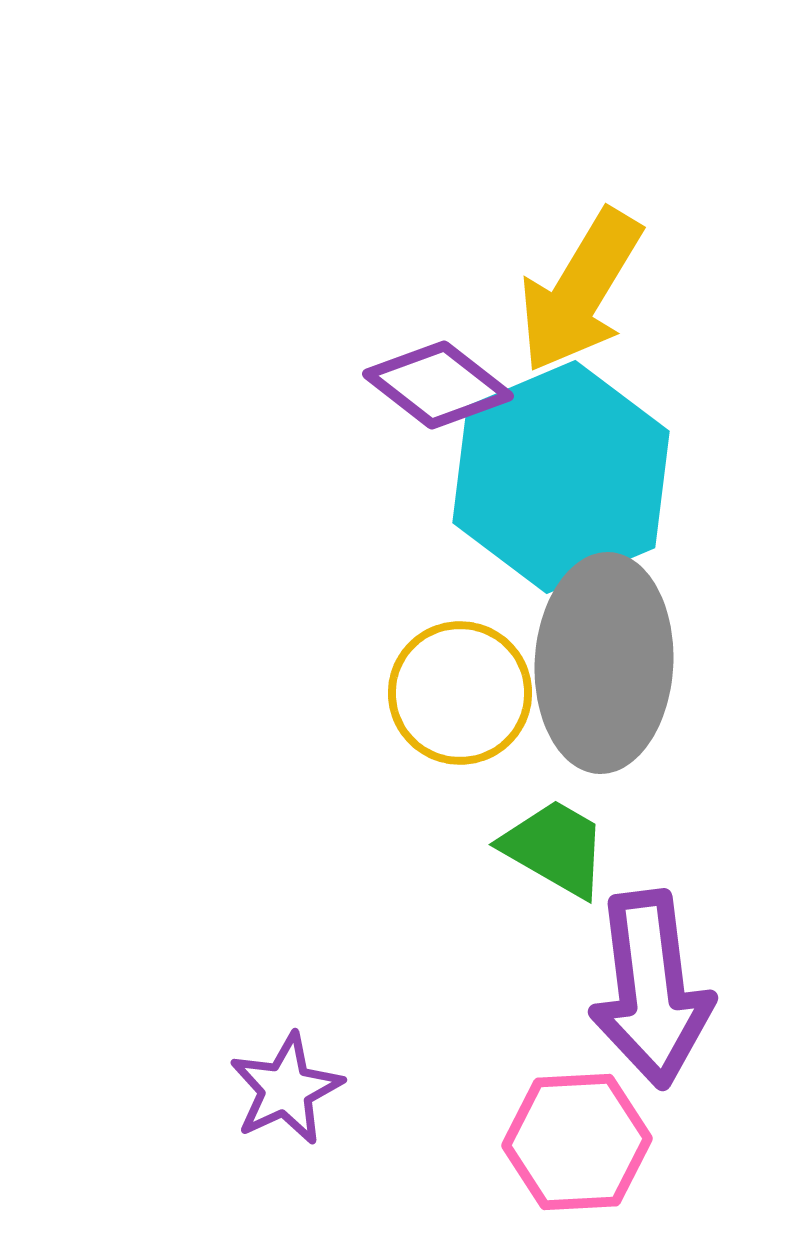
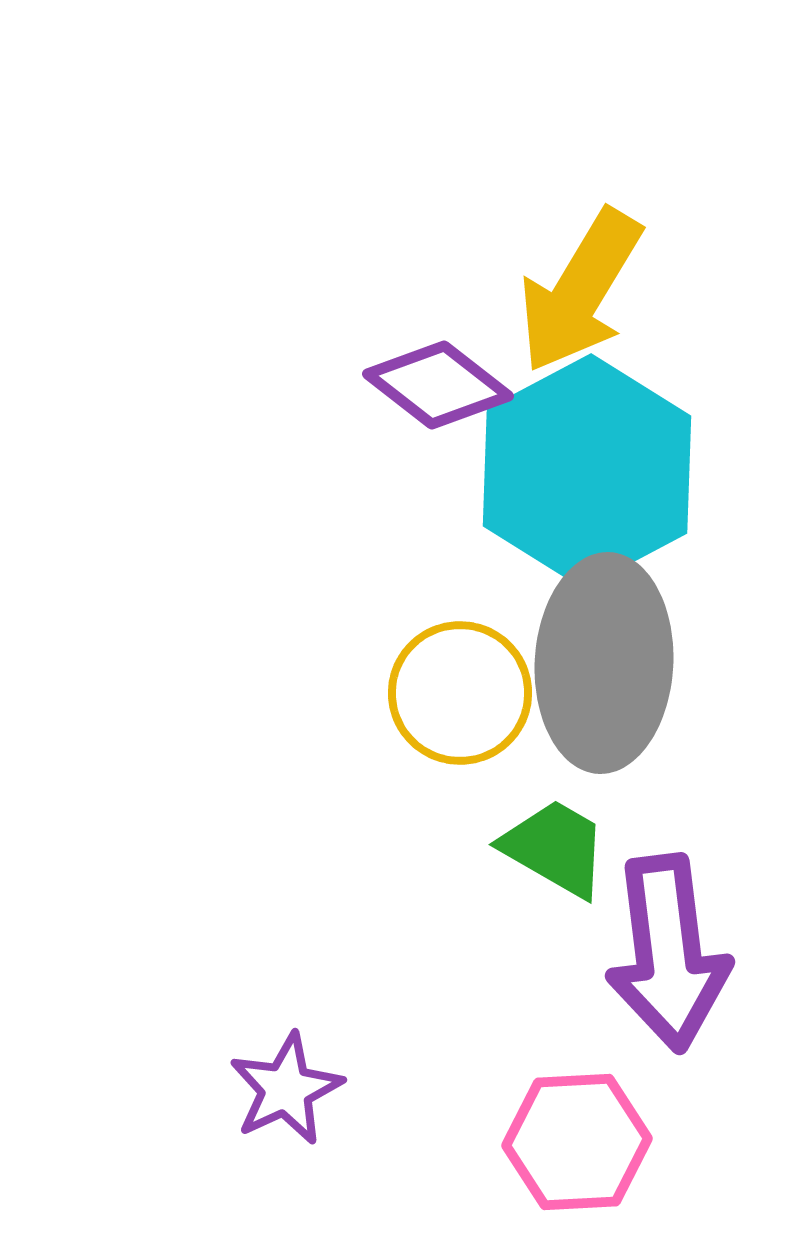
cyan hexagon: moved 26 px right, 6 px up; rotated 5 degrees counterclockwise
purple arrow: moved 17 px right, 36 px up
